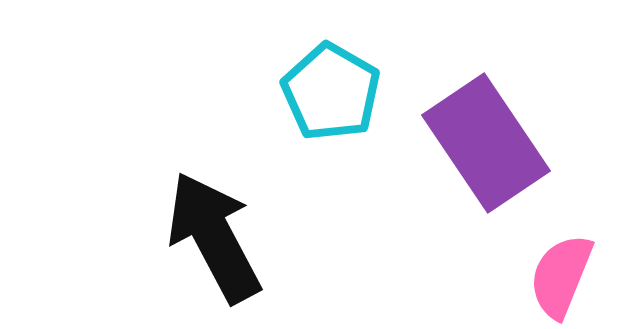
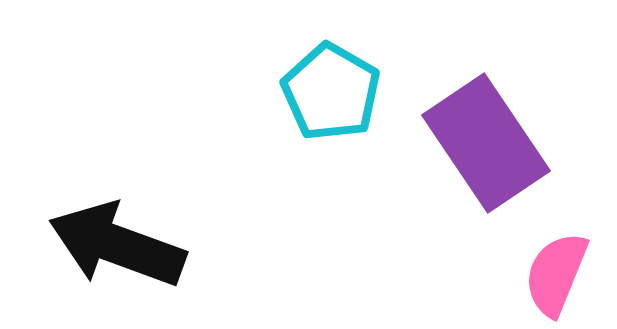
black arrow: moved 97 px left, 8 px down; rotated 42 degrees counterclockwise
pink semicircle: moved 5 px left, 2 px up
